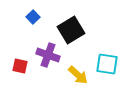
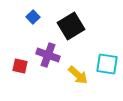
black square: moved 4 px up
